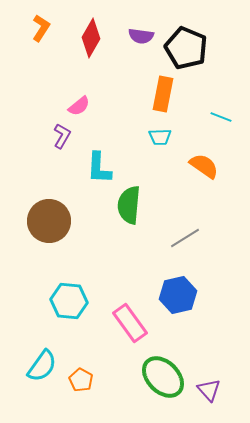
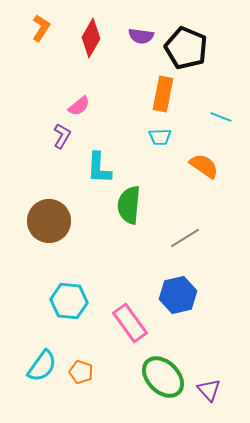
orange pentagon: moved 8 px up; rotated 10 degrees counterclockwise
